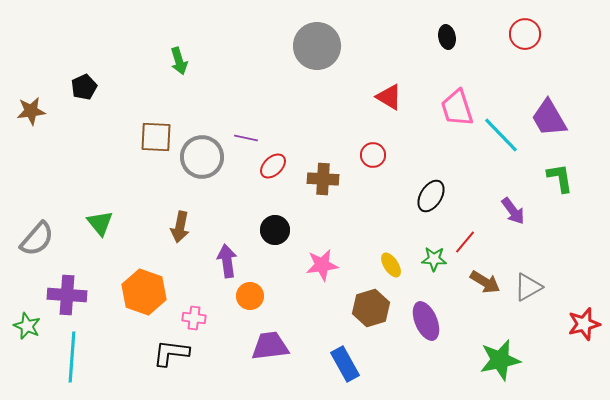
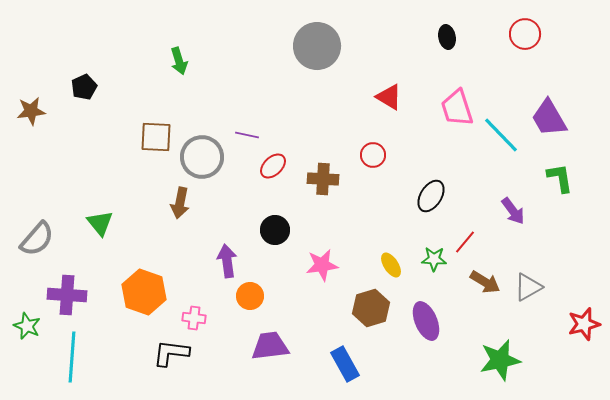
purple line at (246, 138): moved 1 px right, 3 px up
brown arrow at (180, 227): moved 24 px up
